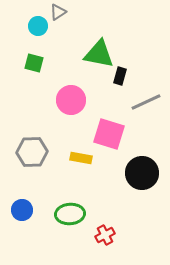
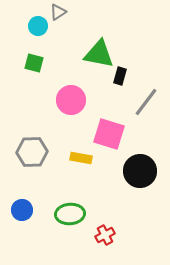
gray line: rotated 28 degrees counterclockwise
black circle: moved 2 px left, 2 px up
